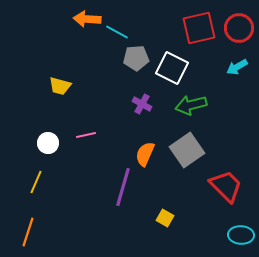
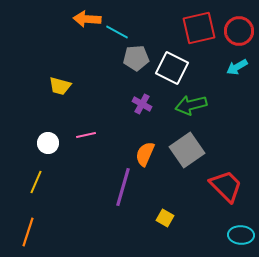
red circle: moved 3 px down
